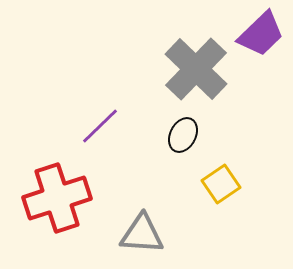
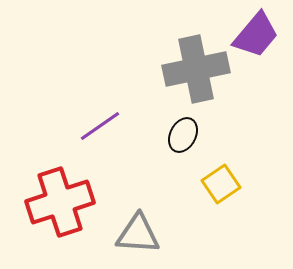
purple trapezoid: moved 5 px left, 1 px down; rotated 6 degrees counterclockwise
gray cross: rotated 34 degrees clockwise
purple line: rotated 9 degrees clockwise
red cross: moved 3 px right, 4 px down
gray triangle: moved 4 px left
